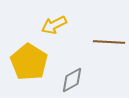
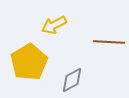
yellow pentagon: rotated 9 degrees clockwise
